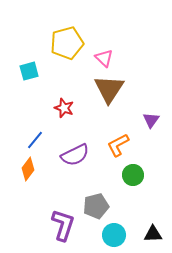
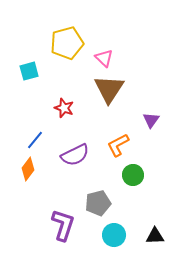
gray pentagon: moved 2 px right, 3 px up
black triangle: moved 2 px right, 2 px down
